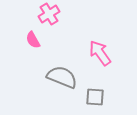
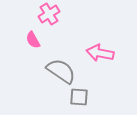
pink arrow: rotated 44 degrees counterclockwise
gray semicircle: moved 1 px left, 6 px up; rotated 12 degrees clockwise
gray square: moved 16 px left
